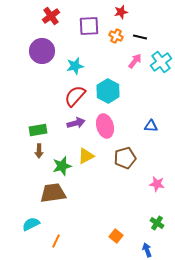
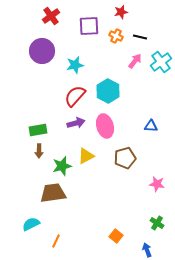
cyan star: moved 1 px up
